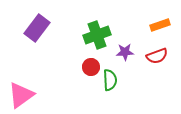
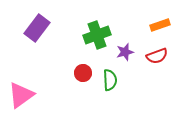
purple star: rotated 12 degrees counterclockwise
red circle: moved 8 px left, 6 px down
